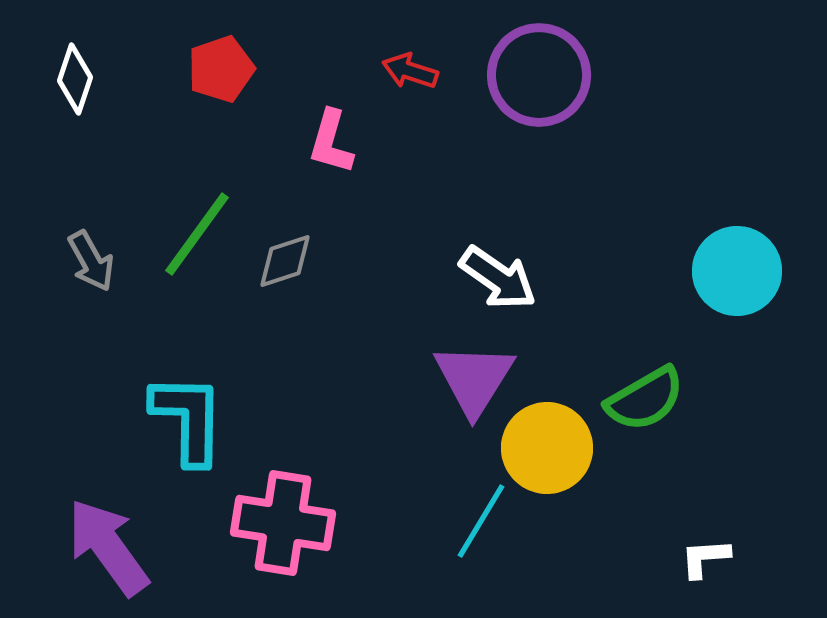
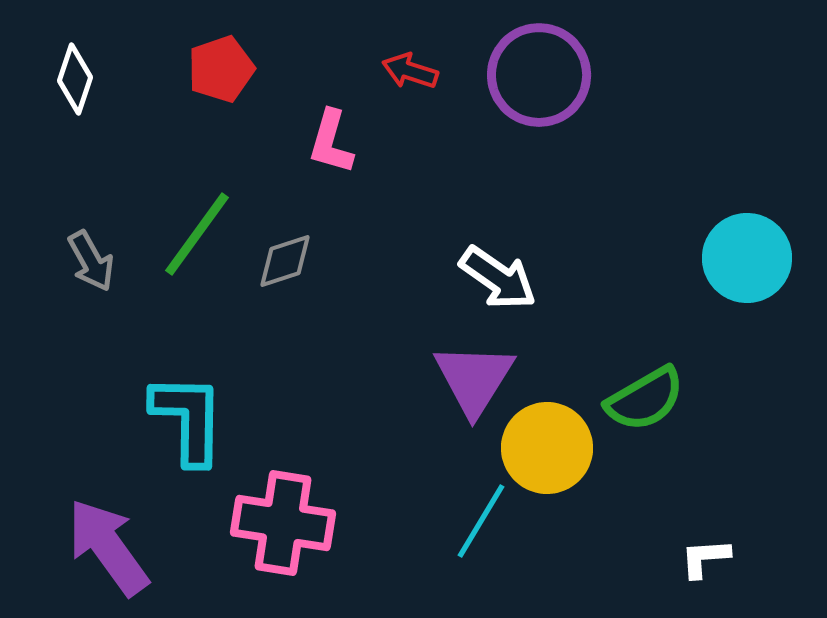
cyan circle: moved 10 px right, 13 px up
